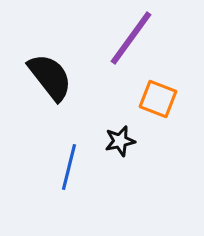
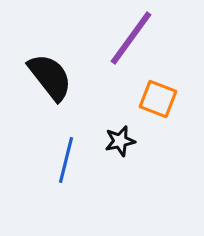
blue line: moved 3 px left, 7 px up
